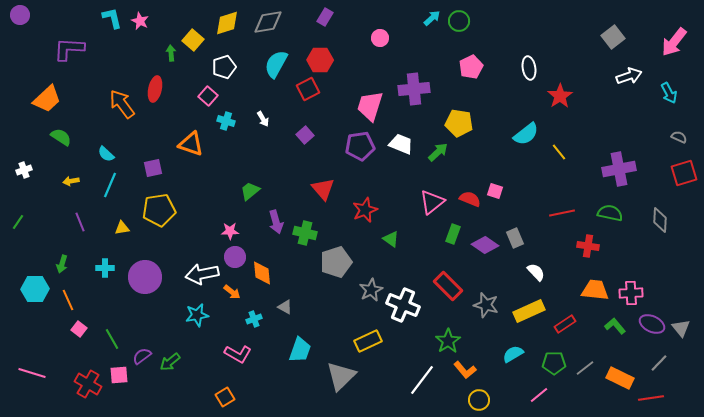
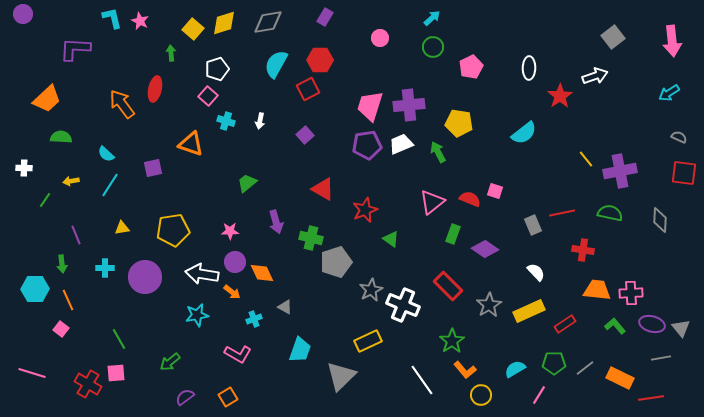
purple circle at (20, 15): moved 3 px right, 1 px up
green circle at (459, 21): moved 26 px left, 26 px down
yellow diamond at (227, 23): moved 3 px left
yellow square at (193, 40): moved 11 px up
pink arrow at (674, 42): moved 2 px left, 1 px up; rotated 44 degrees counterclockwise
purple L-shape at (69, 49): moved 6 px right
white pentagon at (224, 67): moved 7 px left, 2 px down
white ellipse at (529, 68): rotated 10 degrees clockwise
white arrow at (629, 76): moved 34 px left
purple cross at (414, 89): moved 5 px left, 16 px down
cyan arrow at (669, 93): rotated 85 degrees clockwise
white arrow at (263, 119): moved 3 px left, 2 px down; rotated 42 degrees clockwise
cyan semicircle at (526, 134): moved 2 px left, 1 px up
green semicircle at (61, 137): rotated 30 degrees counterclockwise
white trapezoid at (401, 144): rotated 45 degrees counterclockwise
purple pentagon at (360, 146): moved 7 px right, 1 px up
green arrow at (438, 152): rotated 75 degrees counterclockwise
yellow line at (559, 152): moved 27 px right, 7 px down
purple cross at (619, 169): moved 1 px right, 2 px down
white cross at (24, 170): moved 2 px up; rotated 21 degrees clockwise
red square at (684, 173): rotated 24 degrees clockwise
cyan line at (110, 185): rotated 10 degrees clockwise
red triangle at (323, 189): rotated 20 degrees counterclockwise
green trapezoid at (250, 191): moved 3 px left, 8 px up
yellow pentagon at (159, 210): moved 14 px right, 20 px down
green line at (18, 222): moved 27 px right, 22 px up
purple line at (80, 222): moved 4 px left, 13 px down
green cross at (305, 233): moved 6 px right, 5 px down
gray rectangle at (515, 238): moved 18 px right, 13 px up
purple diamond at (485, 245): moved 4 px down
red cross at (588, 246): moved 5 px left, 4 px down
purple circle at (235, 257): moved 5 px down
green arrow at (62, 264): rotated 24 degrees counterclockwise
orange diamond at (262, 273): rotated 20 degrees counterclockwise
white arrow at (202, 274): rotated 20 degrees clockwise
orange trapezoid at (595, 290): moved 2 px right
gray star at (486, 305): moved 3 px right; rotated 25 degrees clockwise
purple ellipse at (652, 324): rotated 10 degrees counterclockwise
pink square at (79, 329): moved 18 px left
green line at (112, 339): moved 7 px right
green star at (448, 341): moved 4 px right
cyan semicircle at (513, 354): moved 2 px right, 15 px down
purple semicircle at (142, 356): moved 43 px right, 41 px down
gray line at (659, 363): moved 2 px right, 5 px up; rotated 36 degrees clockwise
pink square at (119, 375): moved 3 px left, 2 px up
white line at (422, 380): rotated 72 degrees counterclockwise
pink line at (539, 395): rotated 18 degrees counterclockwise
orange square at (225, 397): moved 3 px right
yellow circle at (479, 400): moved 2 px right, 5 px up
